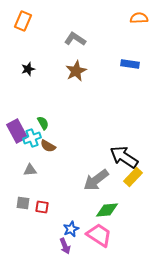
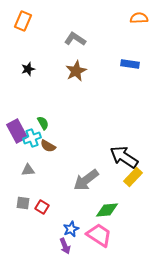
gray triangle: moved 2 px left
gray arrow: moved 10 px left
red square: rotated 24 degrees clockwise
